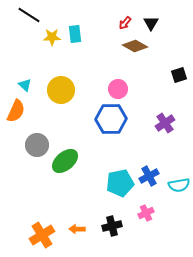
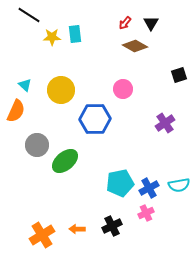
pink circle: moved 5 px right
blue hexagon: moved 16 px left
blue cross: moved 12 px down
black cross: rotated 12 degrees counterclockwise
